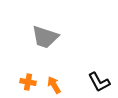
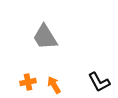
gray trapezoid: rotated 40 degrees clockwise
orange cross: rotated 21 degrees counterclockwise
